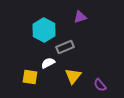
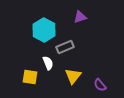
white semicircle: rotated 96 degrees clockwise
